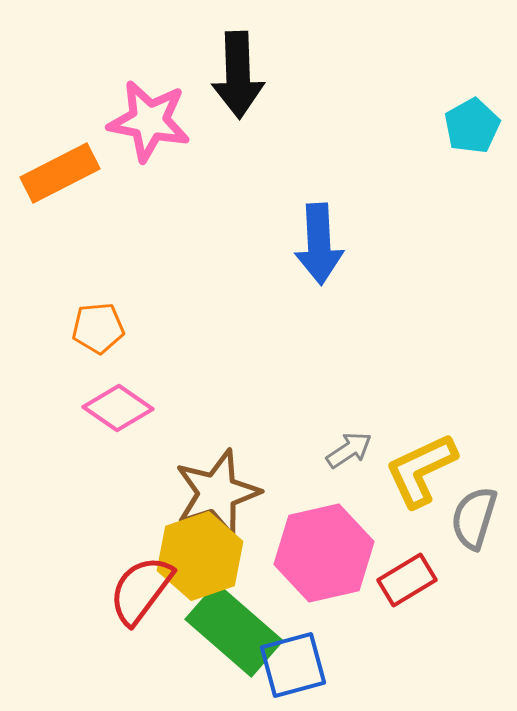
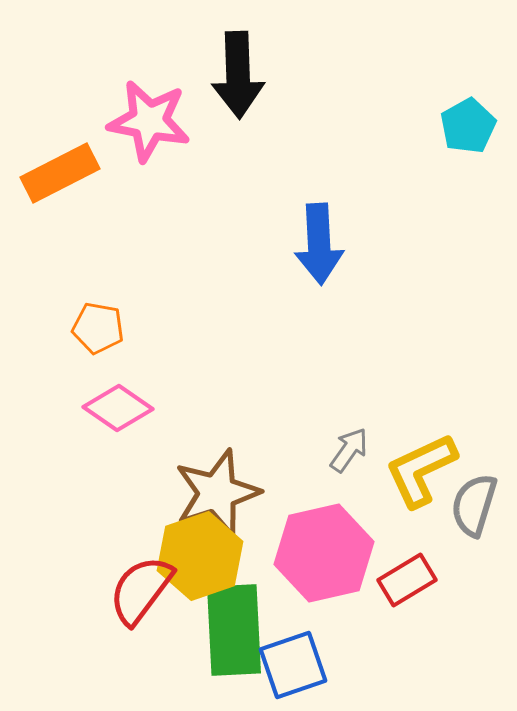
cyan pentagon: moved 4 px left
orange pentagon: rotated 15 degrees clockwise
gray arrow: rotated 21 degrees counterclockwise
gray semicircle: moved 13 px up
green rectangle: rotated 46 degrees clockwise
blue square: rotated 4 degrees counterclockwise
